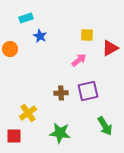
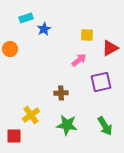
blue star: moved 4 px right, 7 px up; rotated 16 degrees clockwise
purple square: moved 13 px right, 9 px up
yellow cross: moved 3 px right, 2 px down
green star: moved 7 px right, 8 px up
